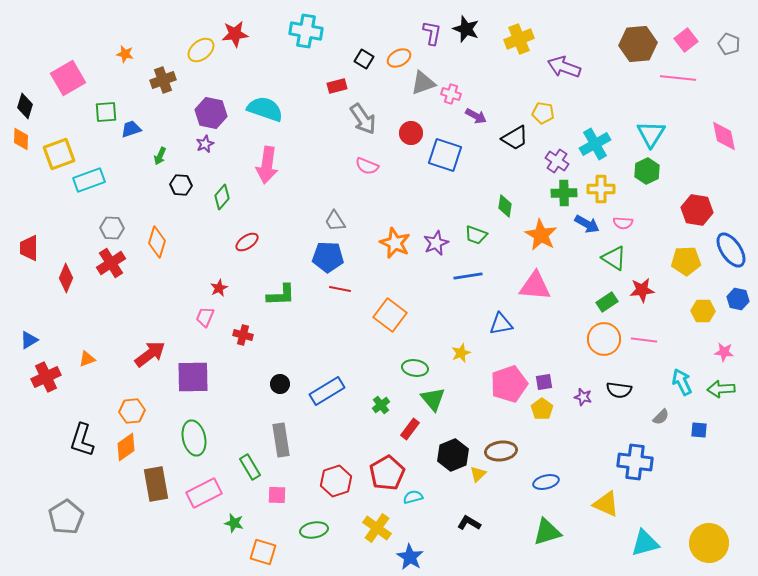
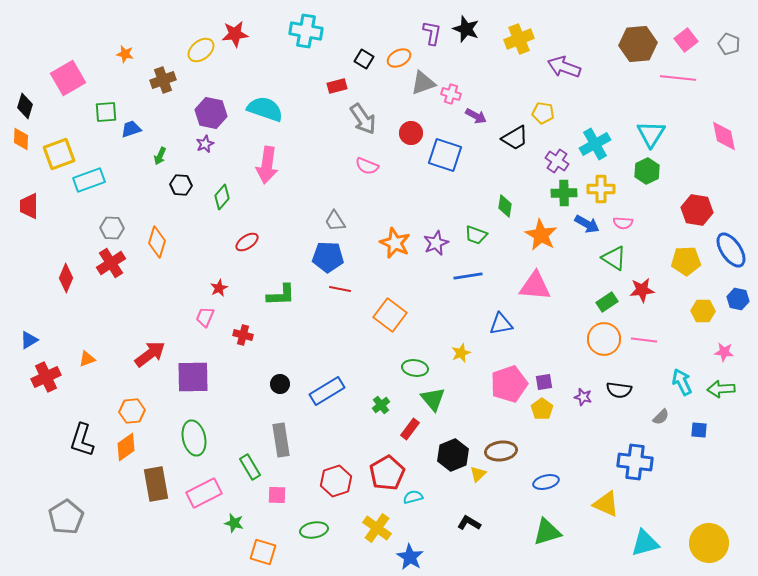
red trapezoid at (29, 248): moved 42 px up
